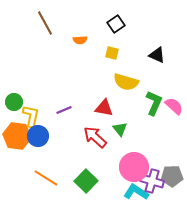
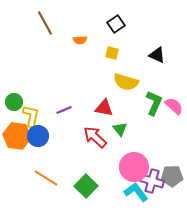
green square: moved 5 px down
cyan L-shape: rotated 20 degrees clockwise
